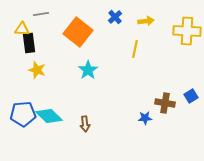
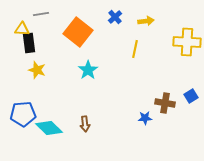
yellow cross: moved 11 px down
cyan diamond: moved 12 px down
